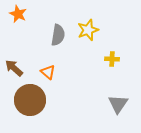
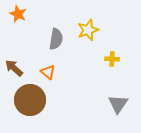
gray semicircle: moved 2 px left, 4 px down
